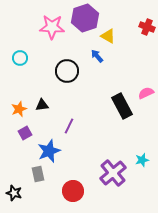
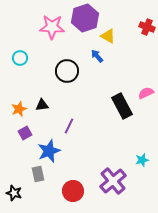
purple cross: moved 8 px down
